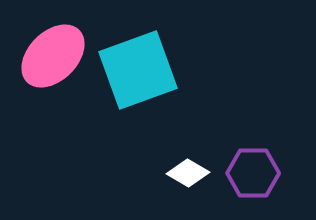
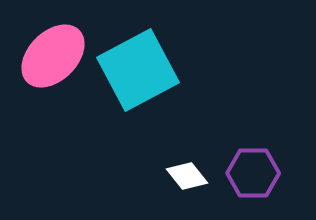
cyan square: rotated 8 degrees counterclockwise
white diamond: moved 1 px left, 3 px down; rotated 21 degrees clockwise
